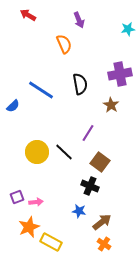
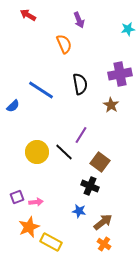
purple line: moved 7 px left, 2 px down
brown arrow: moved 1 px right
